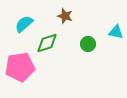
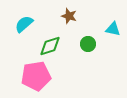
brown star: moved 4 px right
cyan triangle: moved 3 px left, 3 px up
green diamond: moved 3 px right, 3 px down
pink pentagon: moved 16 px right, 9 px down
